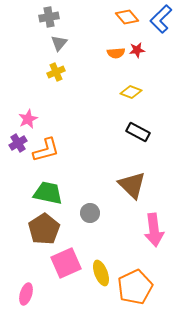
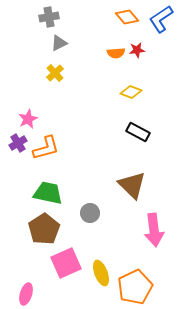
blue L-shape: rotated 12 degrees clockwise
gray triangle: rotated 24 degrees clockwise
yellow cross: moved 1 px left, 1 px down; rotated 18 degrees counterclockwise
orange L-shape: moved 2 px up
